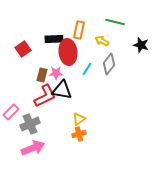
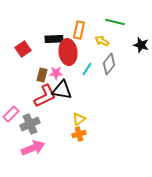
pink rectangle: moved 2 px down
